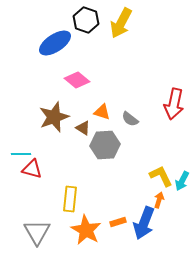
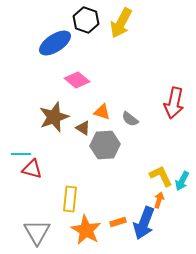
red arrow: moved 1 px up
